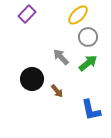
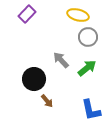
yellow ellipse: rotated 60 degrees clockwise
gray arrow: moved 3 px down
green arrow: moved 1 px left, 5 px down
black circle: moved 2 px right
brown arrow: moved 10 px left, 10 px down
